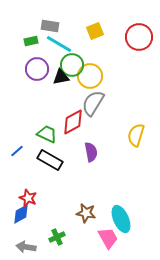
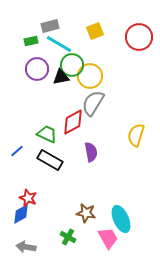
gray rectangle: rotated 24 degrees counterclockwise
green cross: moved 11 px right; rotated 35 degrees counterclockwise
